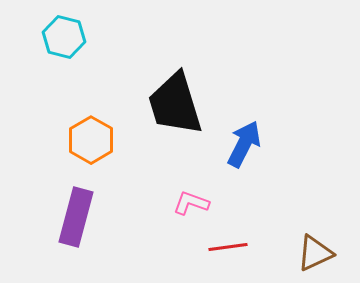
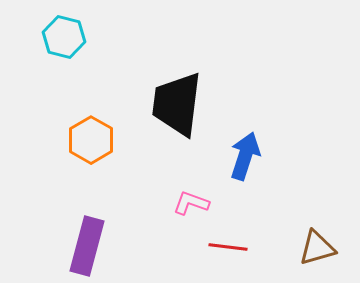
black trapezoid: moved 2 px right; rotated 24 degrees clockwise
blue arrow: moved 1 px right, 12 px down; rotated 9 degrees counterclockwise
purple rectangle: moved 11 px right, 29 px down
red line: rotated 15 degrees clockwise
brown triangle: moved 2 px right, 5 px up; rotated 9 degrees clockwise
